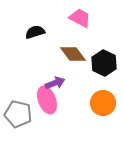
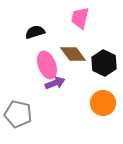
pink trapezoid: rotated 105 degrees counterclockwise
pink ellipse: moved 35 px up
